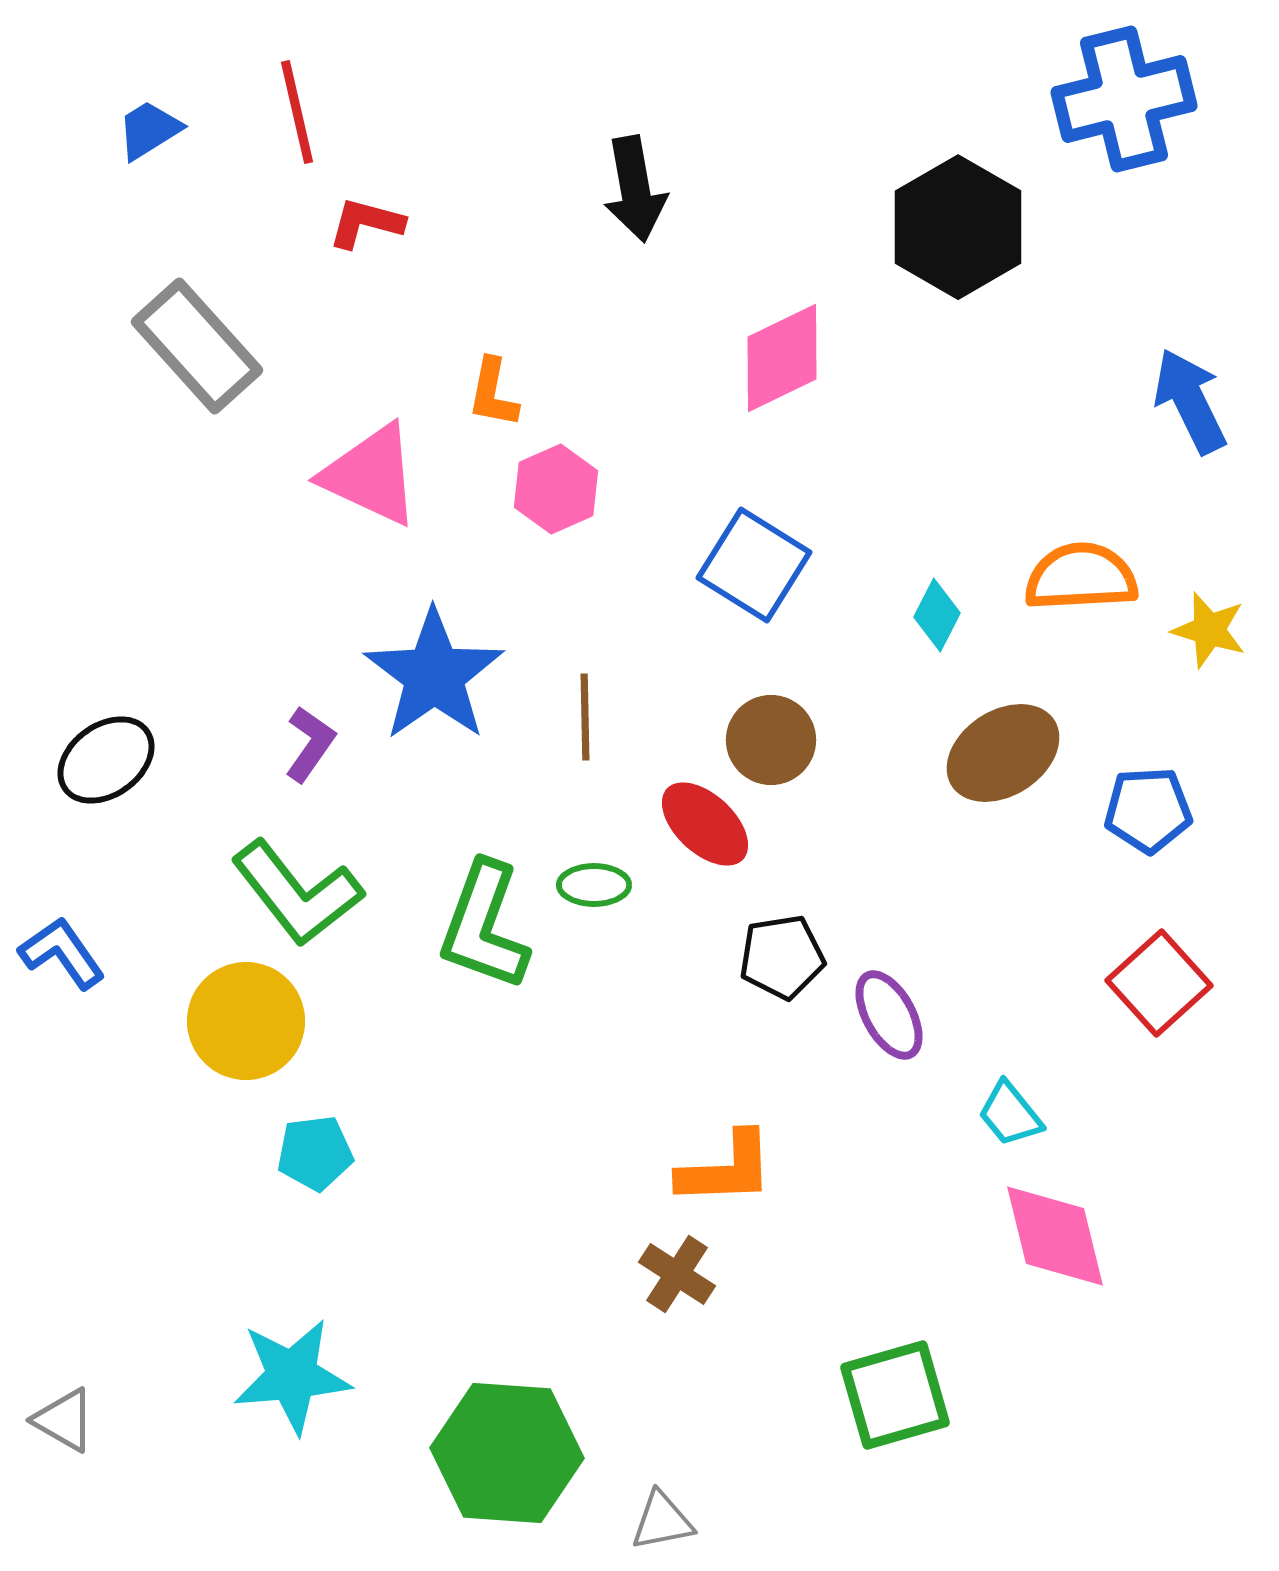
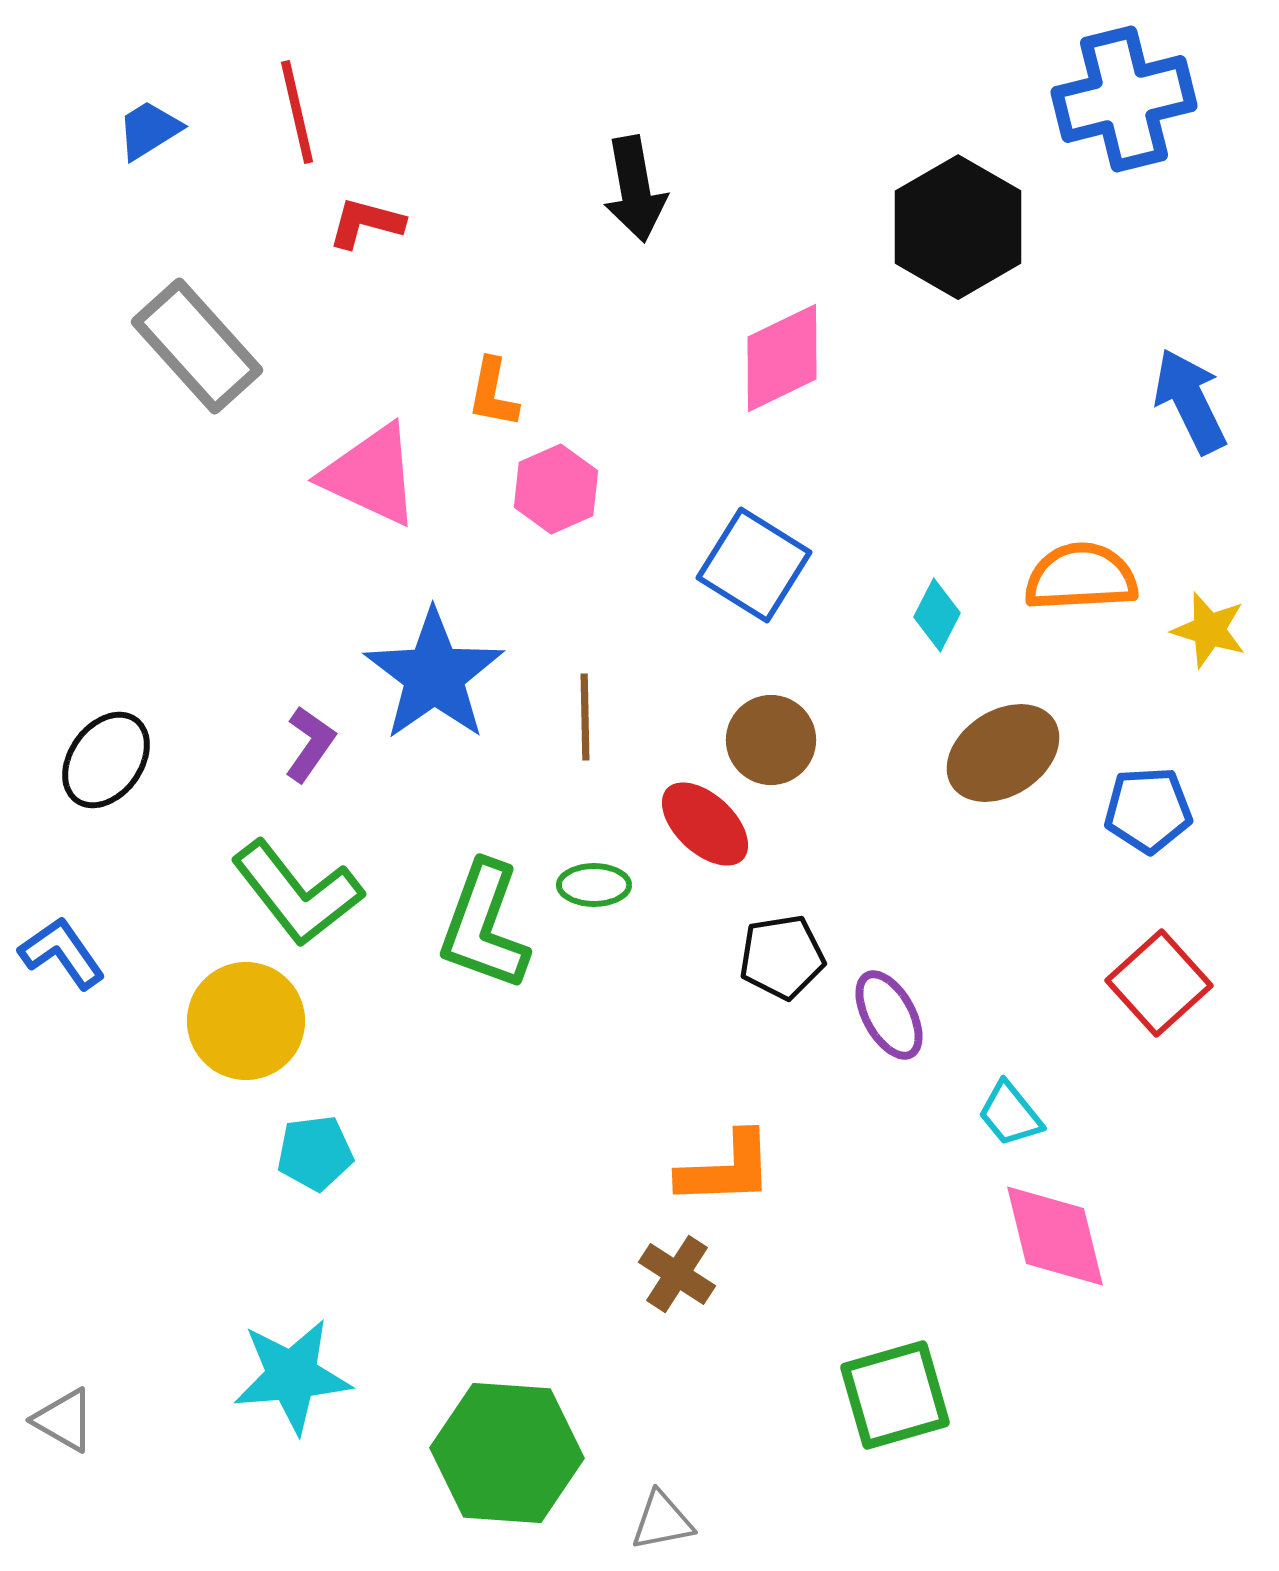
black ellipse at (106, 760): rotated 18 degrees counterclockwise
